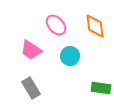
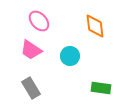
pink ellipse: moved 17 px left, 4 px up
